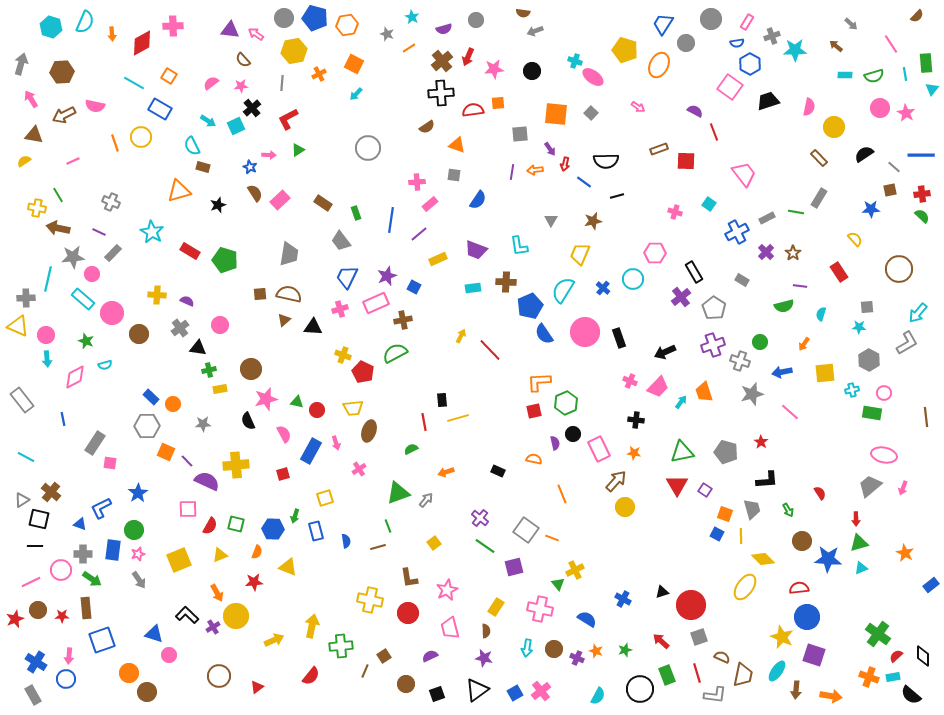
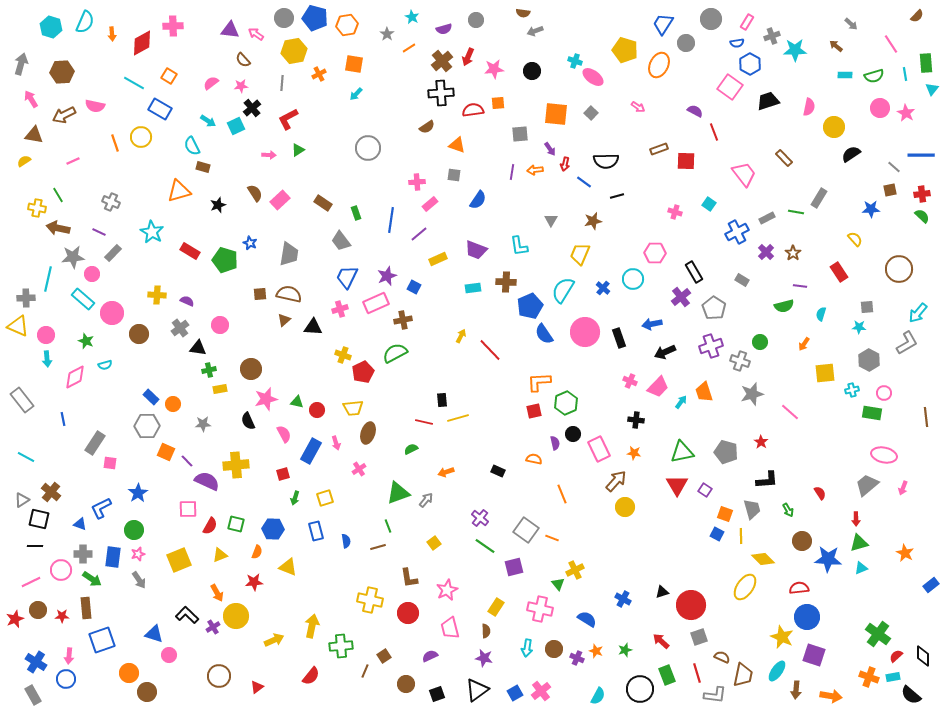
gray star at (387, 34): rotated 16 degrees clockwise
orange square at (354, 64): rotated 18 degrees counterclockwise
black semicircle at (864, 154): moved 13 px left
brown rectangle at (819, 158): moved 35 px left
blue star at (250, 167): moved 76 px down
purple cross at (713, 345): moved 2 px left, 1 px down
red pentagon at (363, 372): rotated 20 degrees clockwise
blue arrow at (782, 372): moved 130 px left, 48 px up
red line at (424, 422): rotated 66 degrees counterclockwise
brown ellipse at (369, 431): moved 1 px left, 2 px down
gray trapezoid at (870, 486): moved 3 px left, 1 px up
green arrow at (295, 516): moved 18 px up
blue rectangle at (113, 550): moved 7 px down
